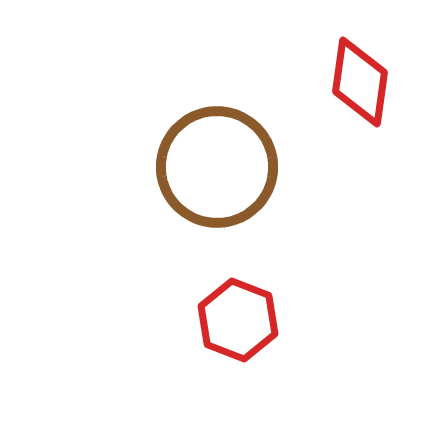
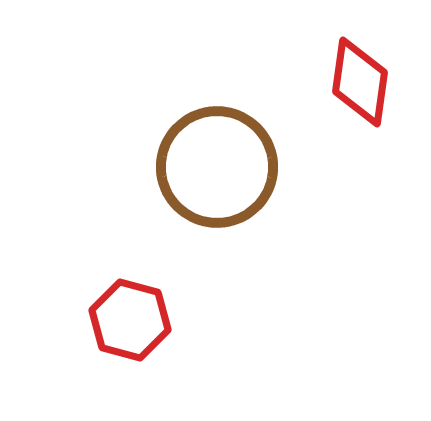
red hexagon: moved 108 px left; rotated 6 degrees counterclockwise
